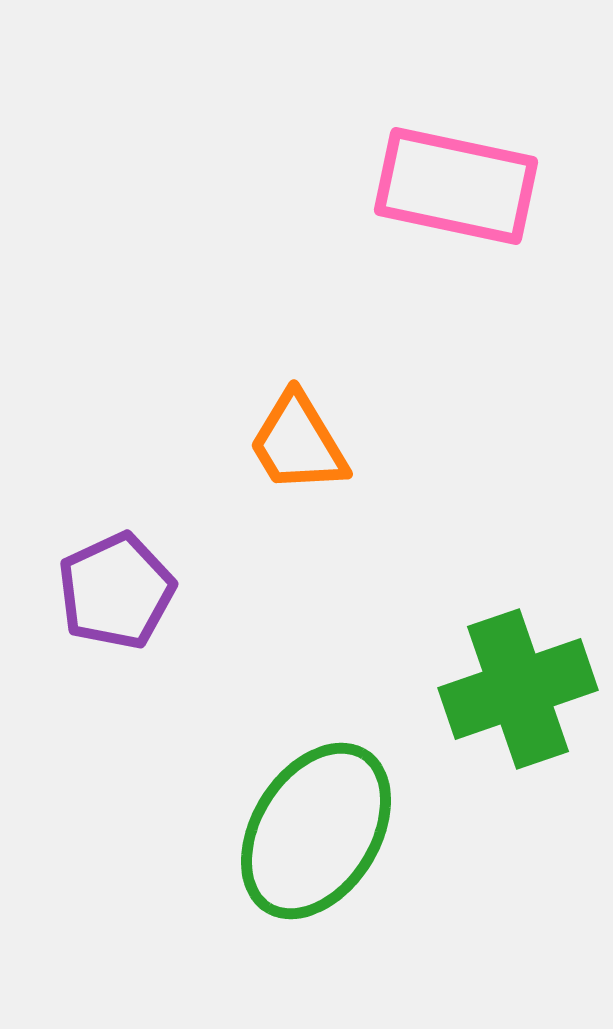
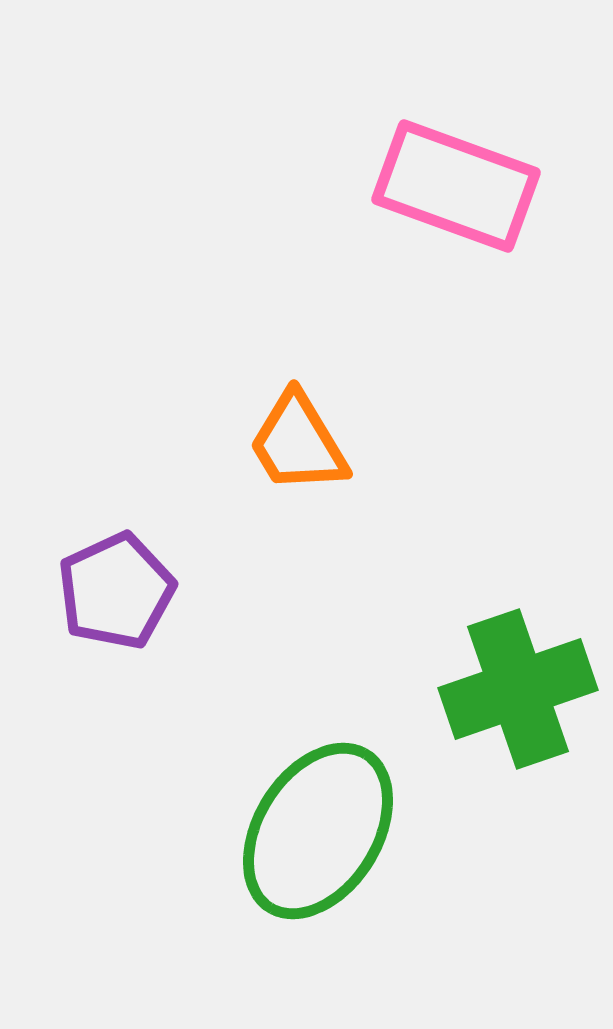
pink rectangle: rotated 8 degrees clockwise
green ellipse: moved 2 px right
